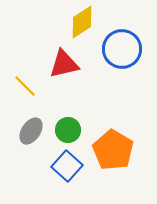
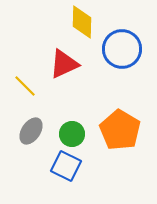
yellow diamond: rotated 56 degrees counterclockwise
red triangle: rotated 12 degrees counterclockwise
green circle: moved 4 px right, 4 px down
orange pentagon: moved 7 px right, 20 px up
blue square: moved 1 px left; rotated 16 degrees counterclockwise
